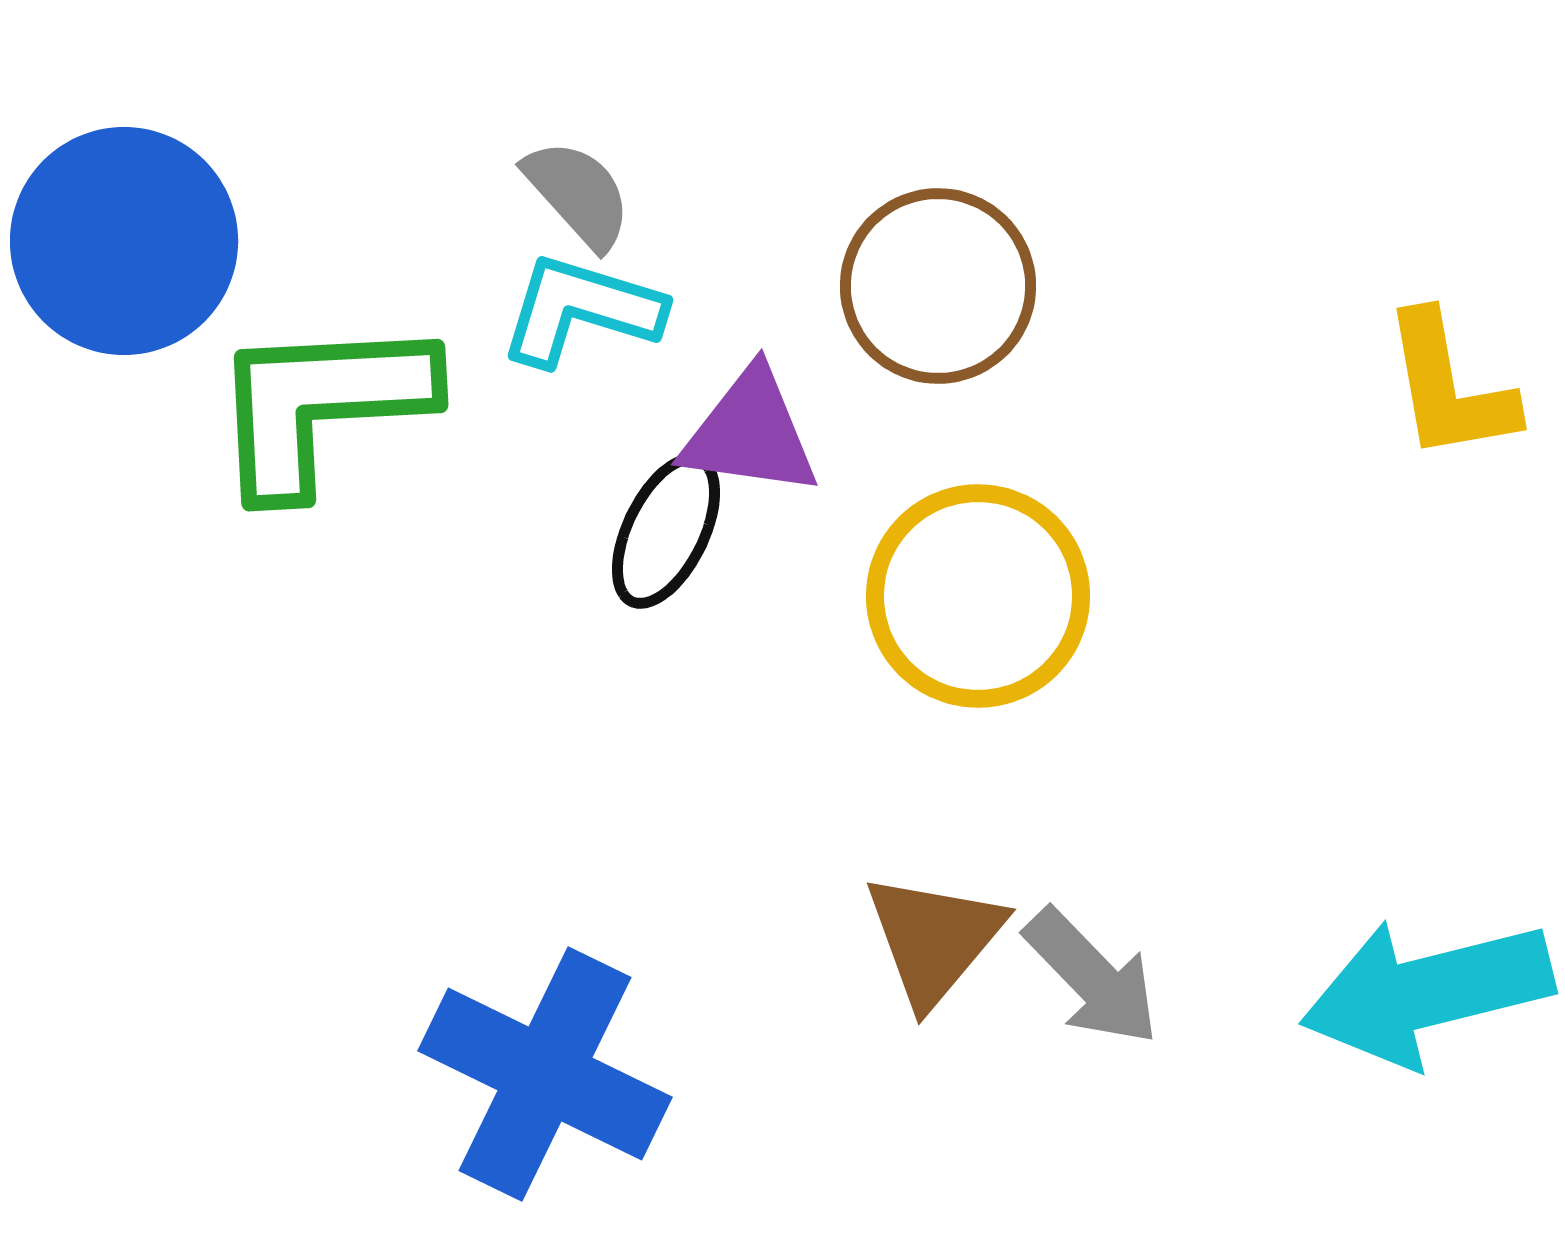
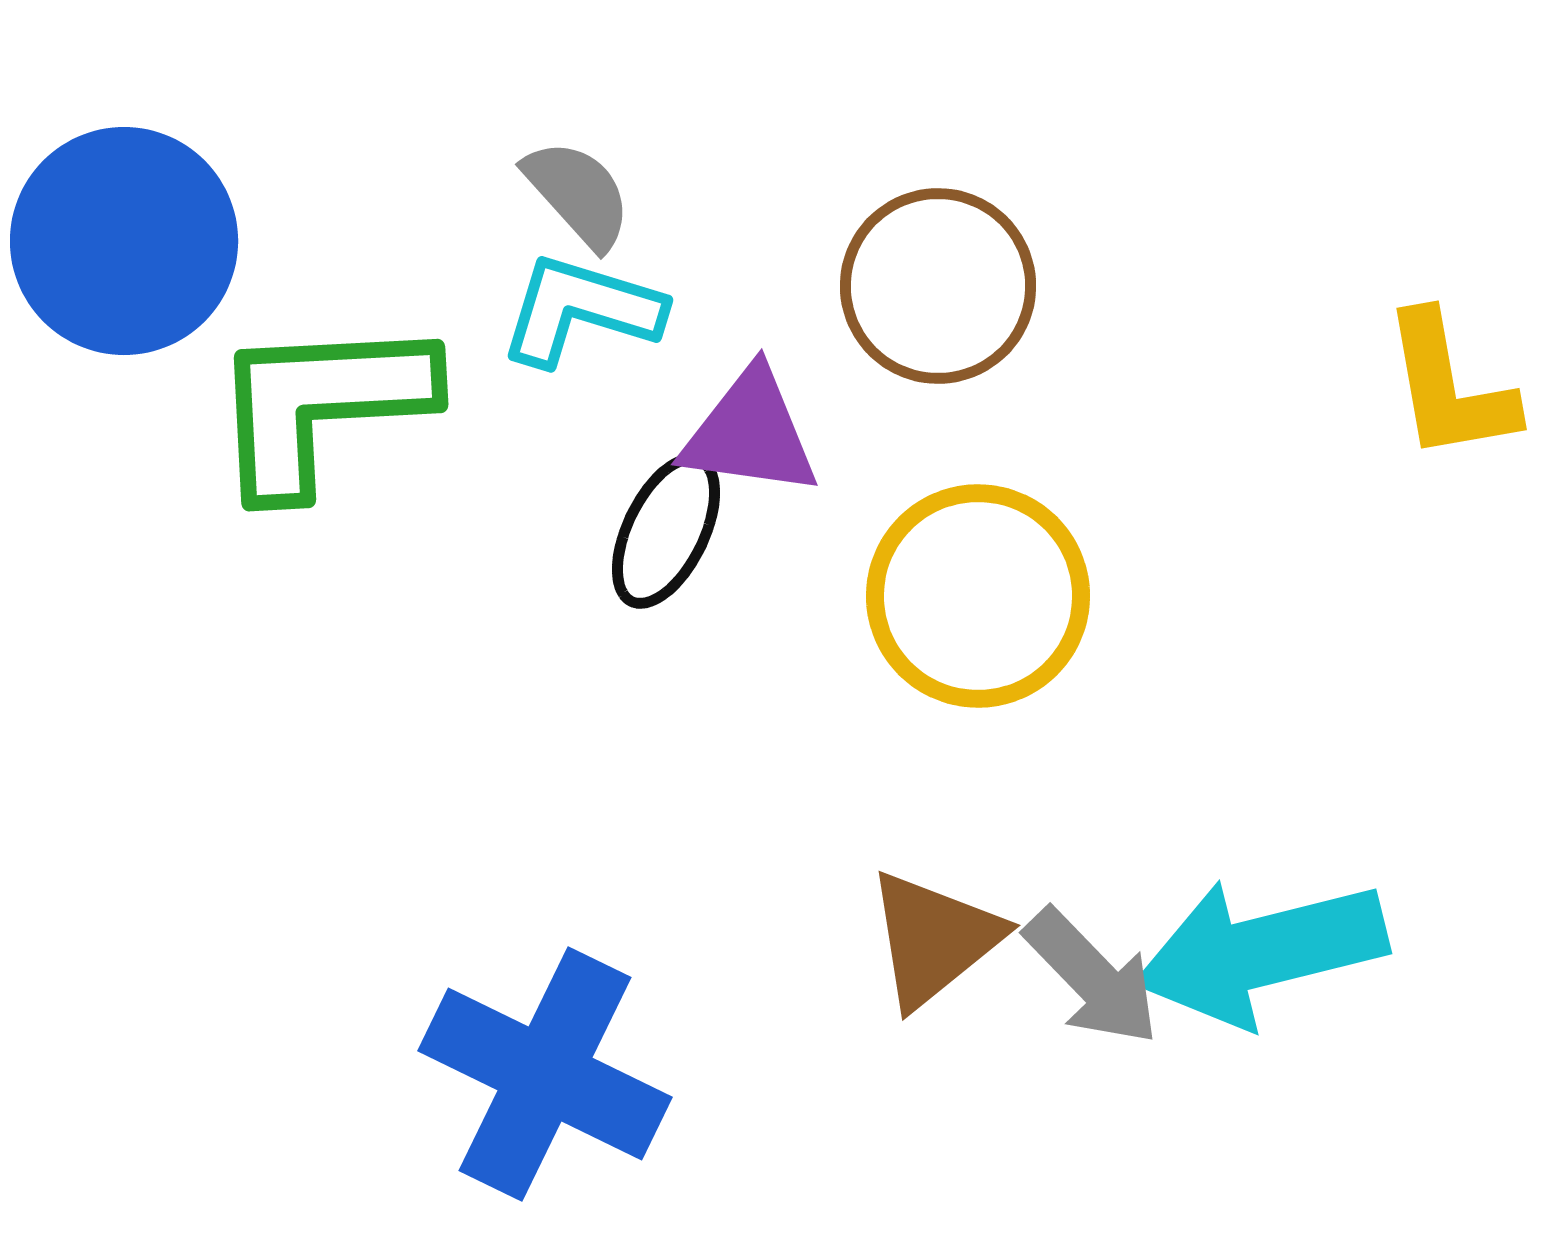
brown triangle: rotated 11 degrees clockwise
cyan arrow: moved 166 px left, 40 px up
